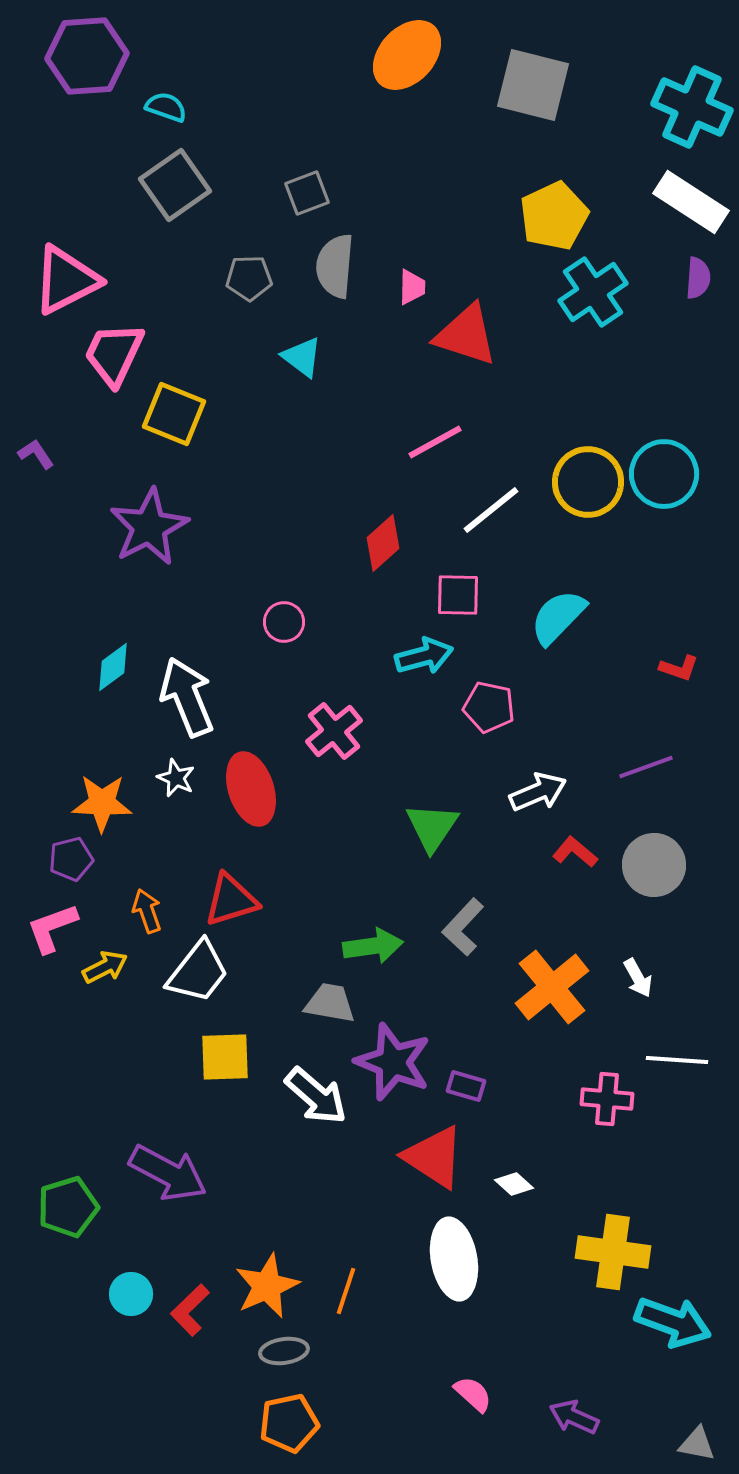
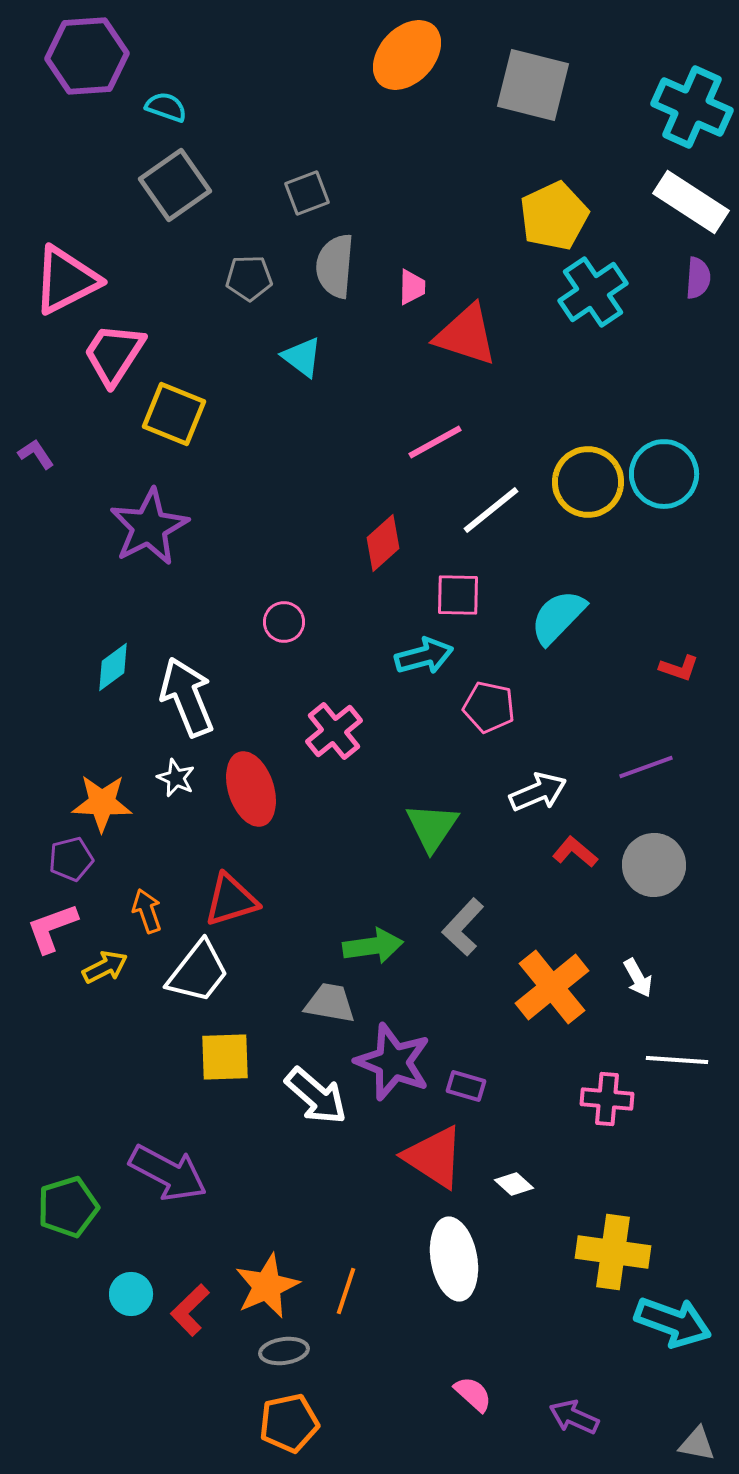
pink trapezoid at (114, 354): rotated 8 degrees clockwise
